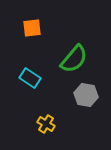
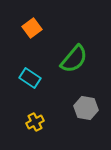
orange square: rotated 30 degrees counterclockwise
gray hexagon: moved 13 px down
yellow cross: moved 11 px left, 2 px up; rotated 30 degrees clockwise
